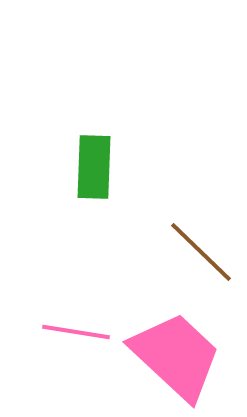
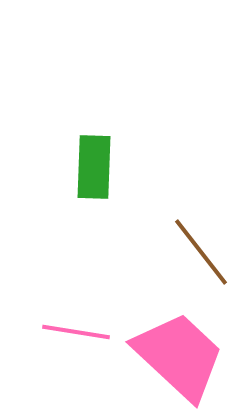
brown line: rotated 8 degrees clockwise
pink trapezoid: moved 3 px right
